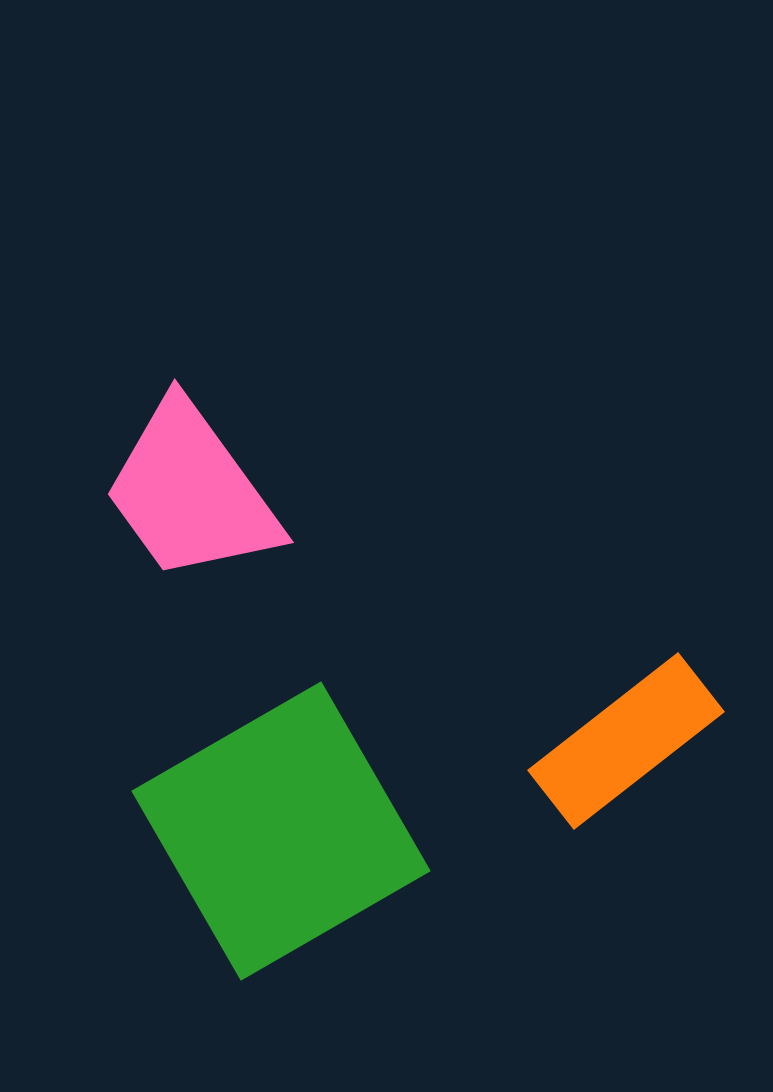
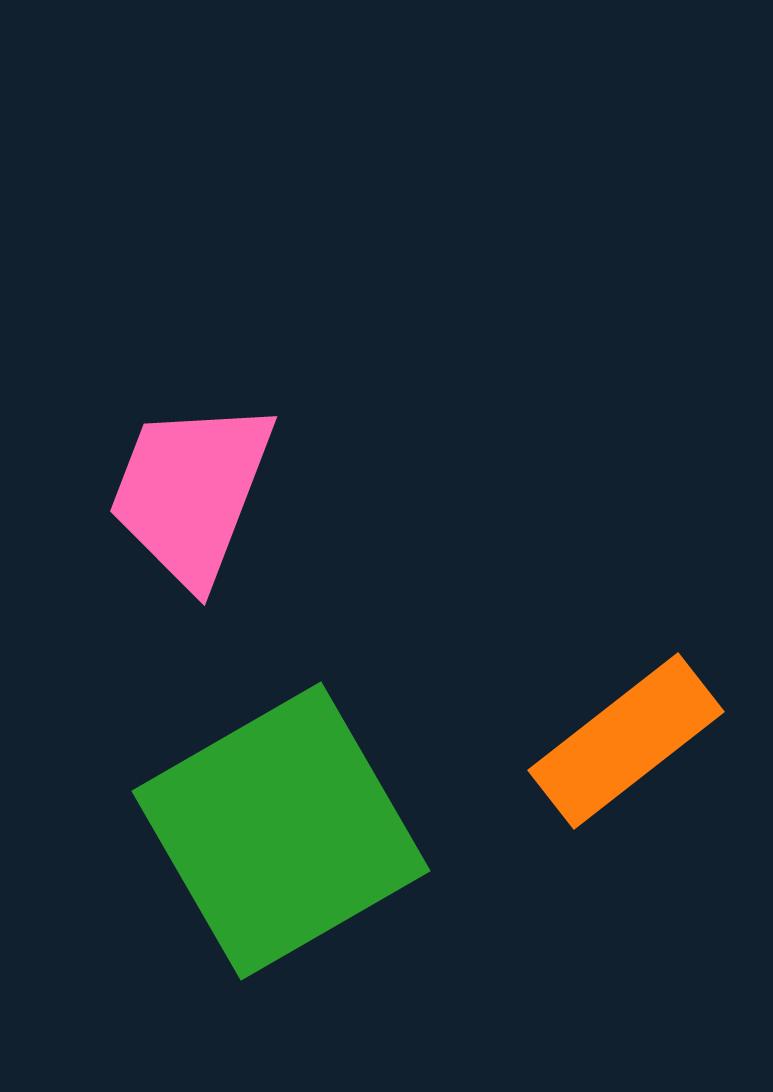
pink trapezoid: rotated 57 degrees clockwise
